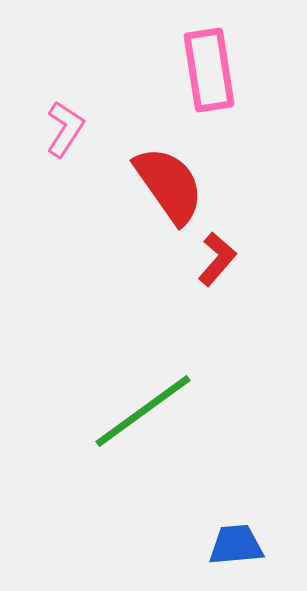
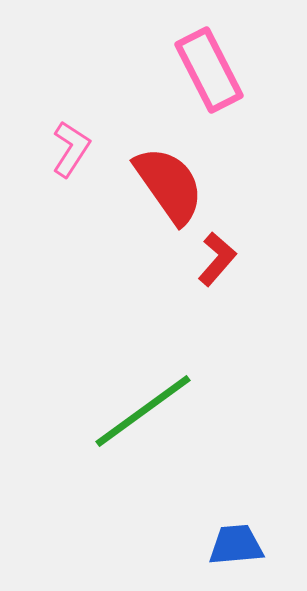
pink rectangle: rotated 18 degrees counterclockwise
pink L-shape: moved 6 px right, 20 px down
